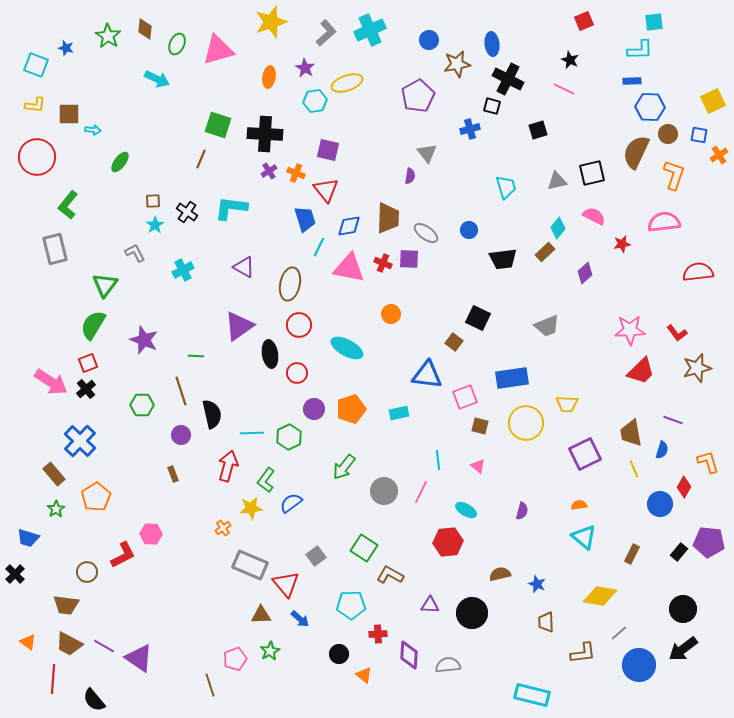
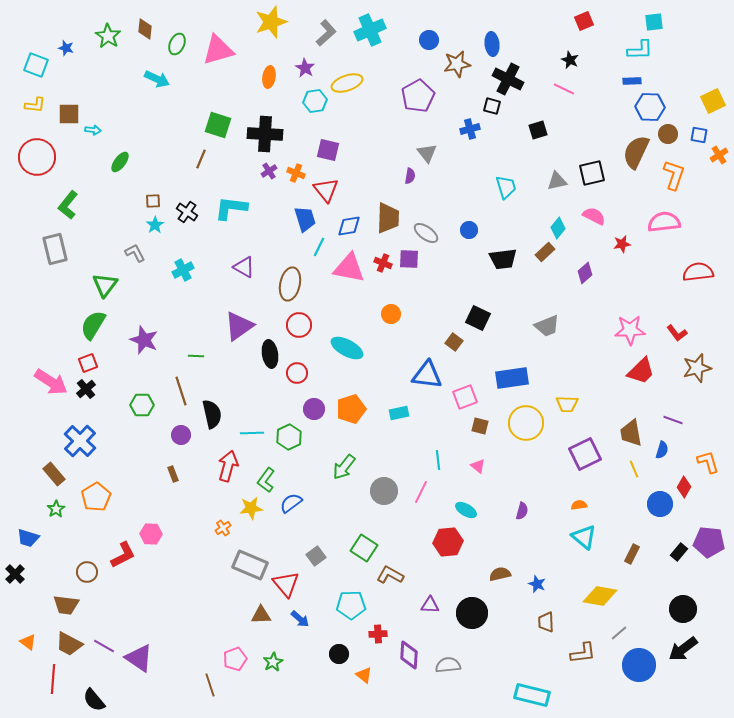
green star at (270, 651): moved 3 px right, 11 px down
